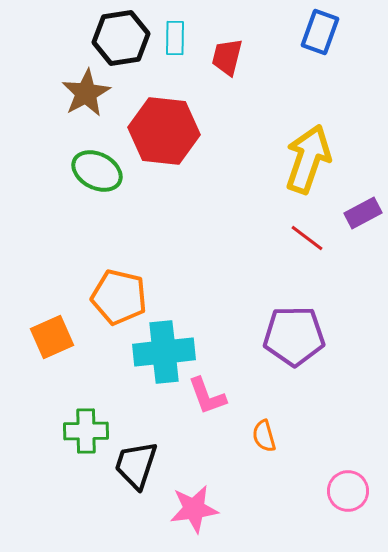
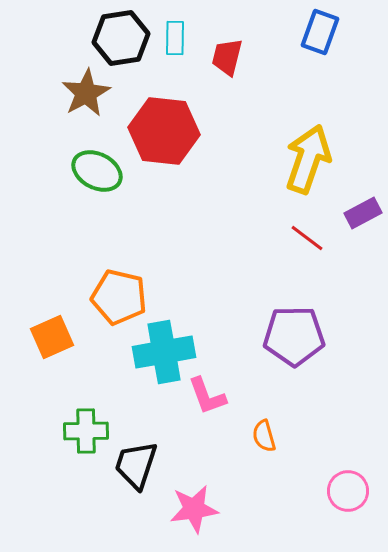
cyan cross: rotated 4 degrees counterclockwise
